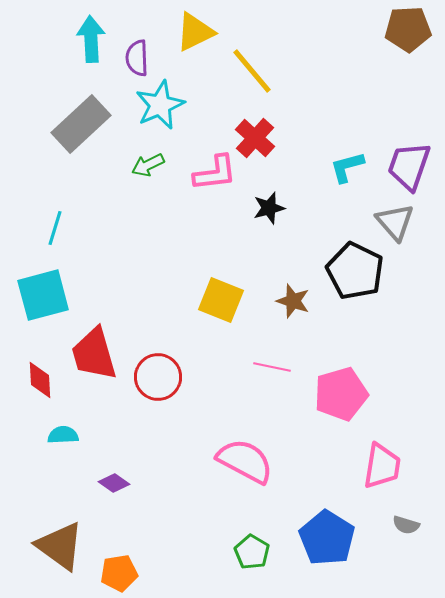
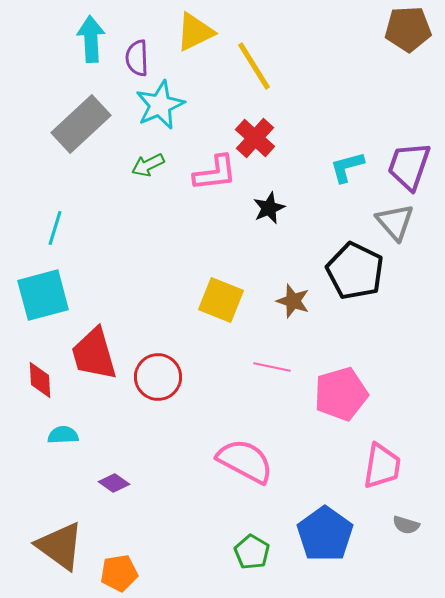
yellow line: moved 2 px right, 5 px up; rotated 8 degrees clockwise
black star: rotated 8 degrees counterclockwise
blue pentagon: moved 2 px left, 4 px up; rotated 4 degrees clockwise
